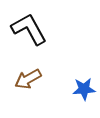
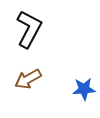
black L-shape: rotated 57 degrees clockwise
